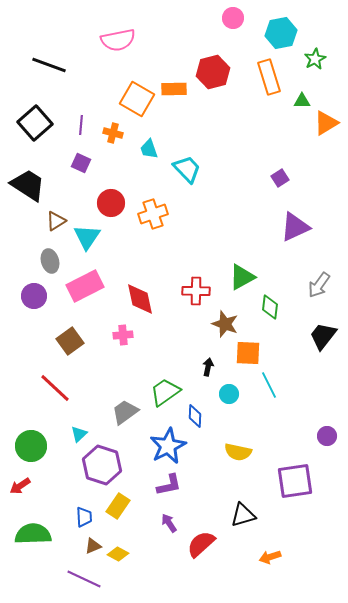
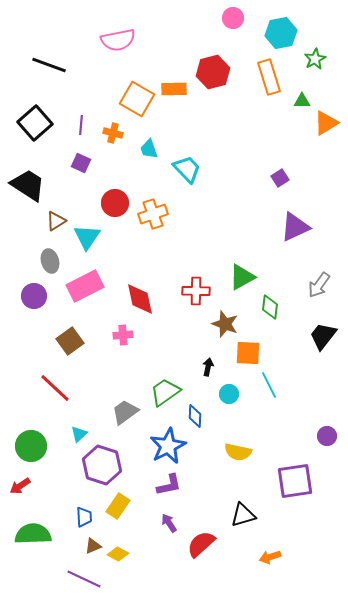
red circle at (111, 203): moved 4 px right
